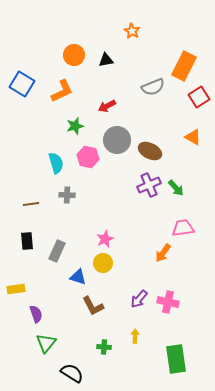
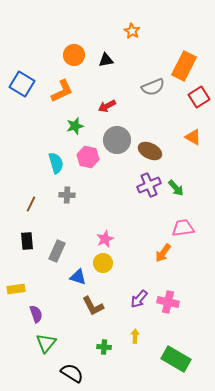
brown line: rotated 56 degrees counterclockwise
green rectangle: rotated 52 degrees counterclockwise
